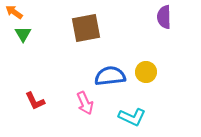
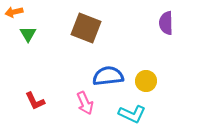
orange arrow: rotated 48 degrees counterclockwise
purple semicircle: moved 2 px right, 6 px down
brown square: rotated 32 degrees clockwise
green triangle: moved 5 px right
yellow circle: moved 9 px down
blue semicircle: moved 2 px left
cyan L-shape: moved 3 px up
